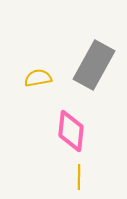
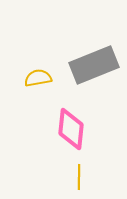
gray rectangle: rotated 39 degrees clockwise
pink diamond: moved 2 px up
